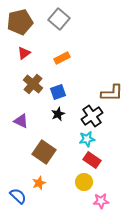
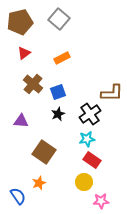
black cross: moved 2 px left, 2 px up
purple triangle: rotated 21 degrees counterclockwise
blue semicircle: rotated 12 degrees clockwise
